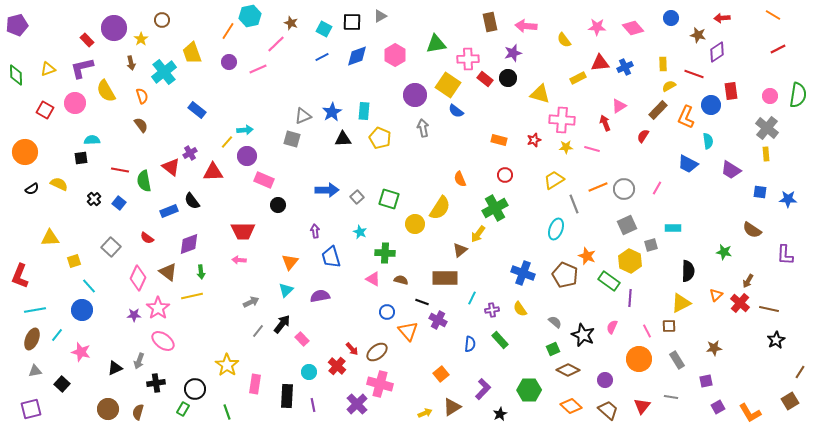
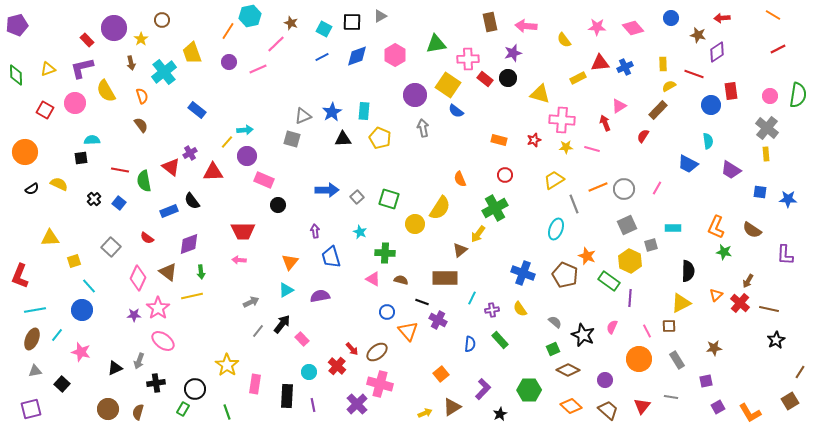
orange L-shape at (686, 117): moved 30 px right, 110 px down
cyan triangle at (286, 290): rotated 14 degrees clockwise
